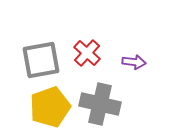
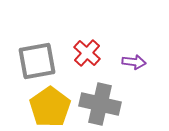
gray square: moved 4 px left, 1 px down
yellow pentagon: rotated 15 degrees counterclockwise
